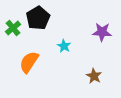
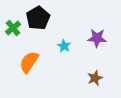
purple star: moved 5 px left, 6 px down
brown star: moved 1 px right, 2 px down; rotated 21 degrees clockwise
